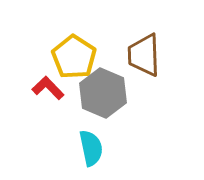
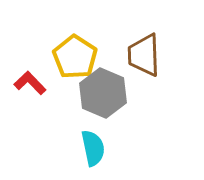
yellow pentagon: moved 1 px right
red L-shape: moved 18 px left, 5 px up
cyan semicircle: moved 2 px right
